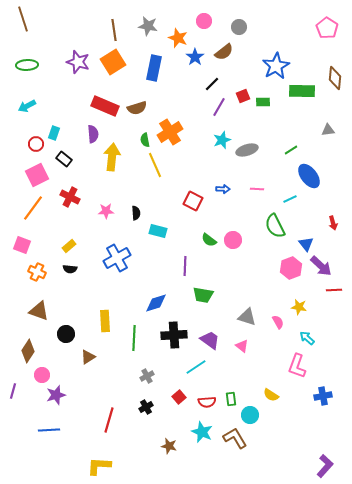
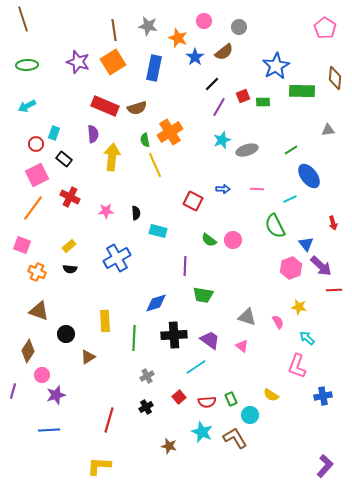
pink pentagon at (327, 28): moved 2 px left
green rectangle at (231, 399): rotated 16 degrees counterclockwise
